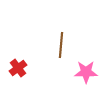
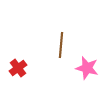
pink star: moved 1 px right, 4 px up; rotated 15 degrees clockwise
